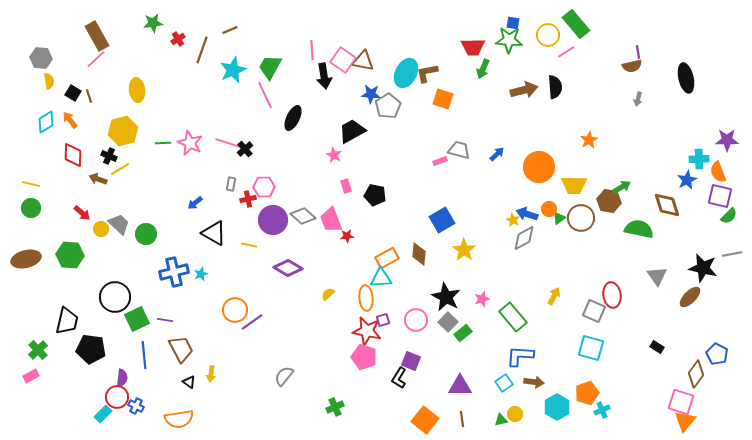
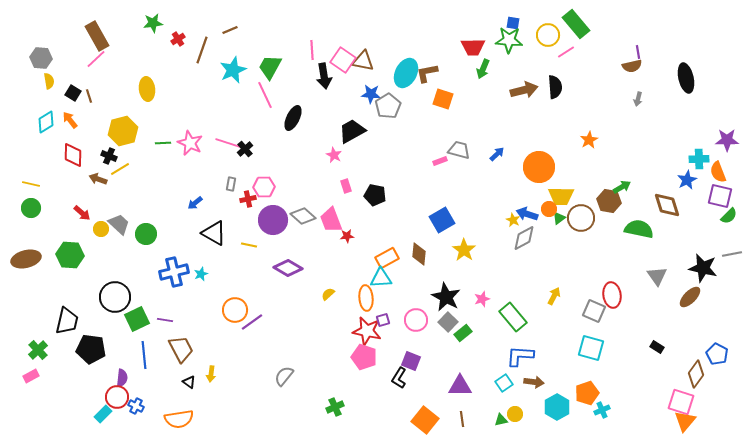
yellow ellipse at (137, 90): moved 10 px right, 1 px up
yellow trapezoid at (574, 185): moved 13 px left, 11 px down
